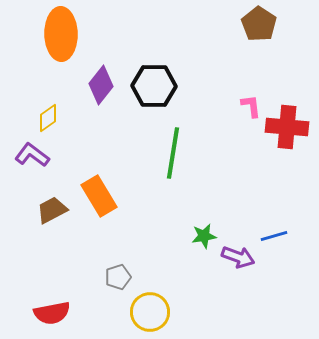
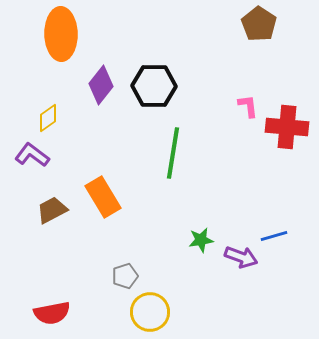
pink L-shape: moved 3 px left
orange rectangle: moved 4 px right, 1 px down
green star: moved 3 px left, 4 px down
purple arrow: moved 3 px right
gray pentagon: moved 7 px right, 1 px up
